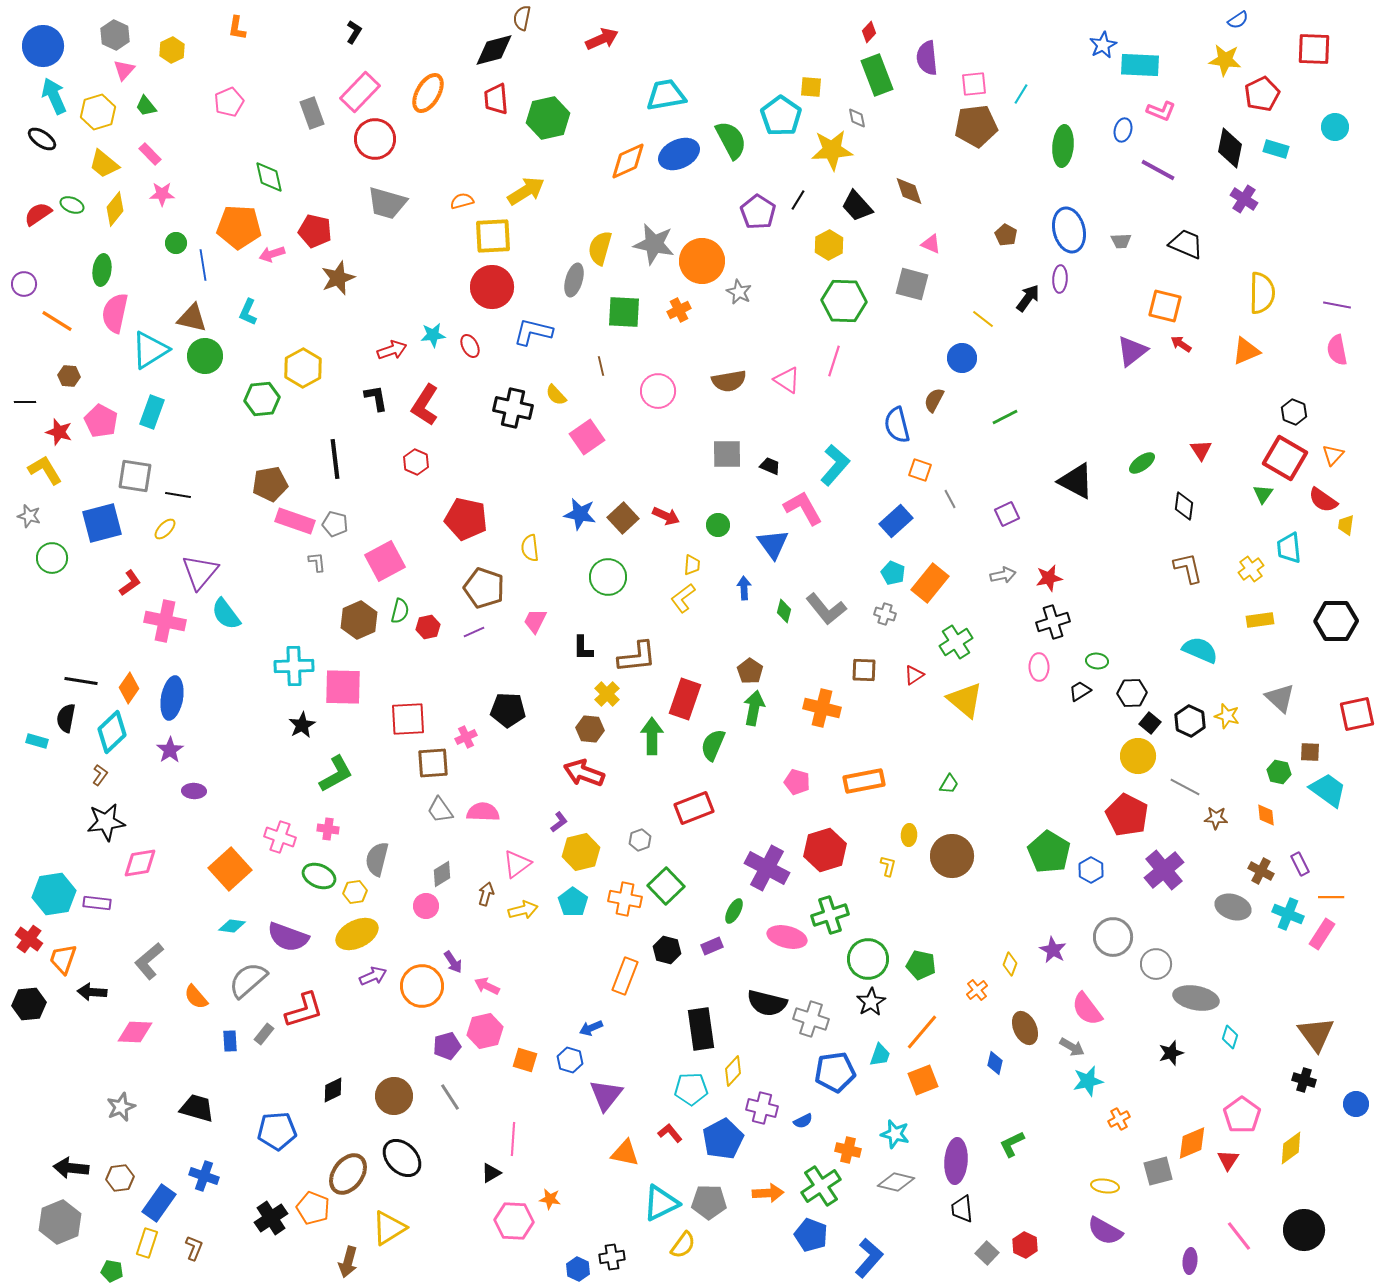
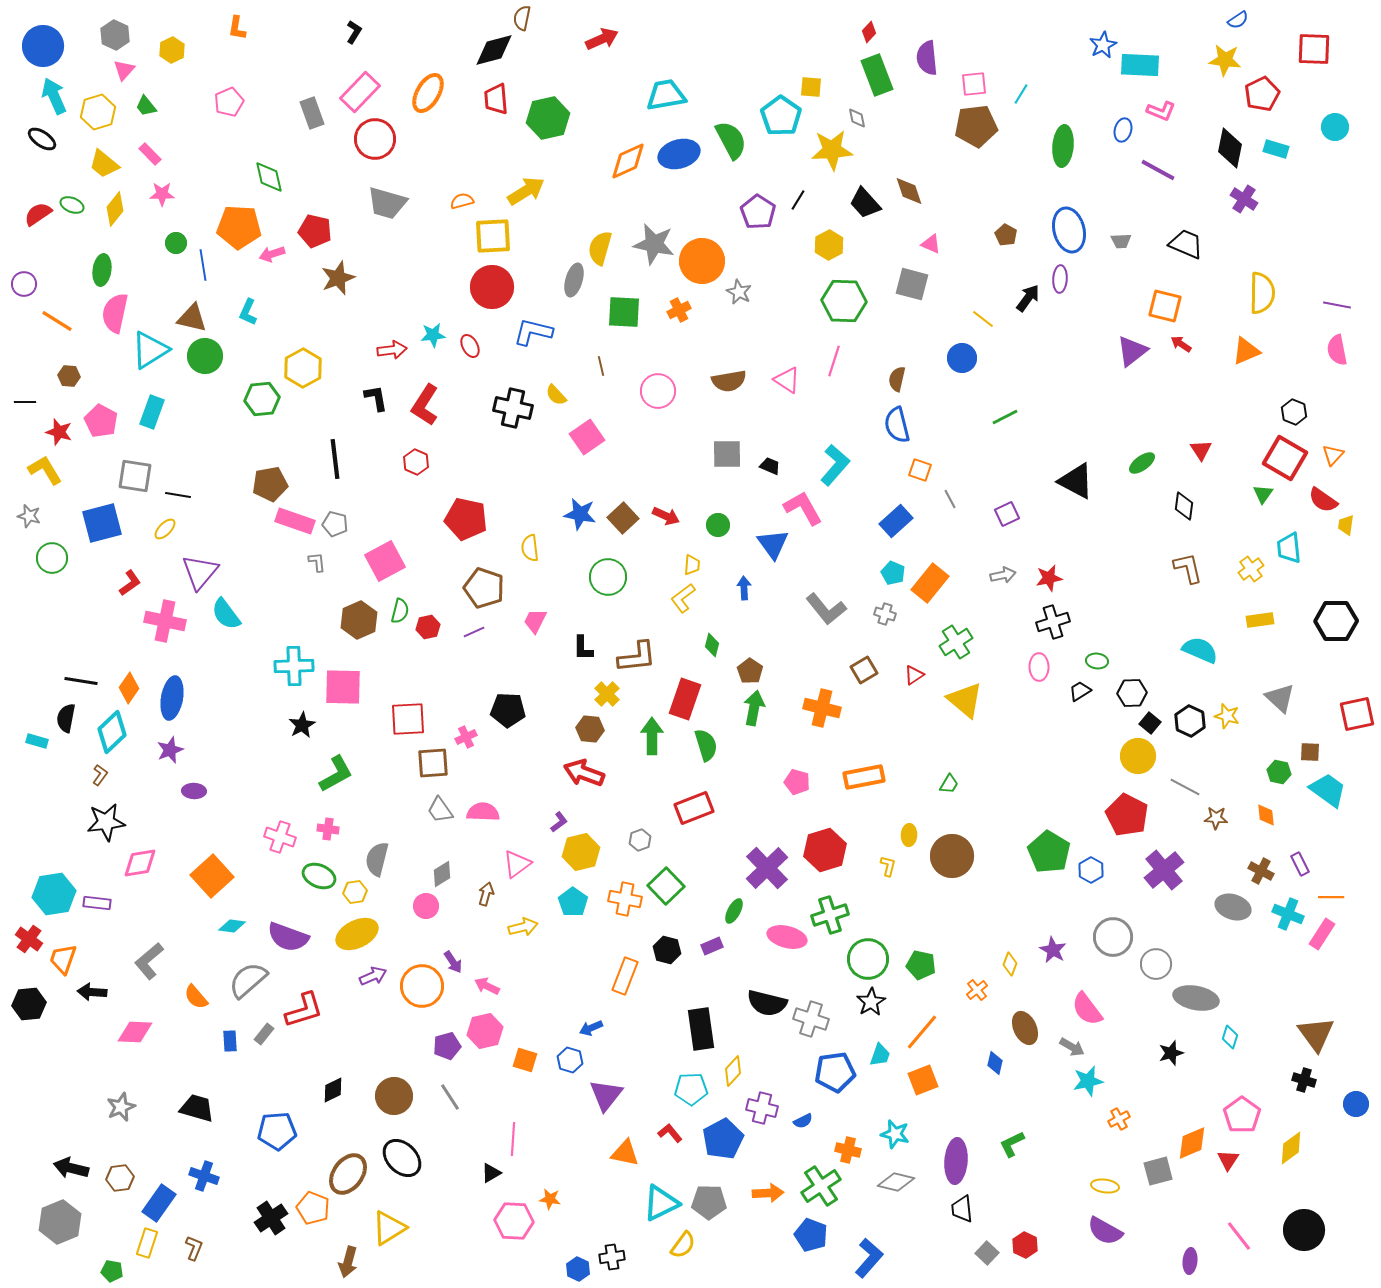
blue ellipse at (679, 154): rotated 9 degrees clockwise
black trapezoid at (857, 206): moved 8 px right, 3 px up
red arrow at (392, 350): rotated 12 degrees clockwise
brown semicircle at (934, 400): moved 37 px left, 21 px up; rotated 15 degrees counterclockwise
green diamond at (784, 611): moved 72 px left, 34 px down
brown square at (864, 670): rotated 32 degrees counterclockwise
green semicircle at (713, 745): moved 7 px left; rotated 140 degrees clockwise
purple star at (170, 750): rotated 12 degrees clockwise
orange rectangle at (864, 781): moved 4 px up
purple cross at (767, 868): rotated 18 degrees clockwise
orange square at (230, 869): moved 18 px left, 7 px down
yellow arrow at (523, 910): moved 17 px down
black arrow at (71, 1168): rotated 8 degrees clockwise
